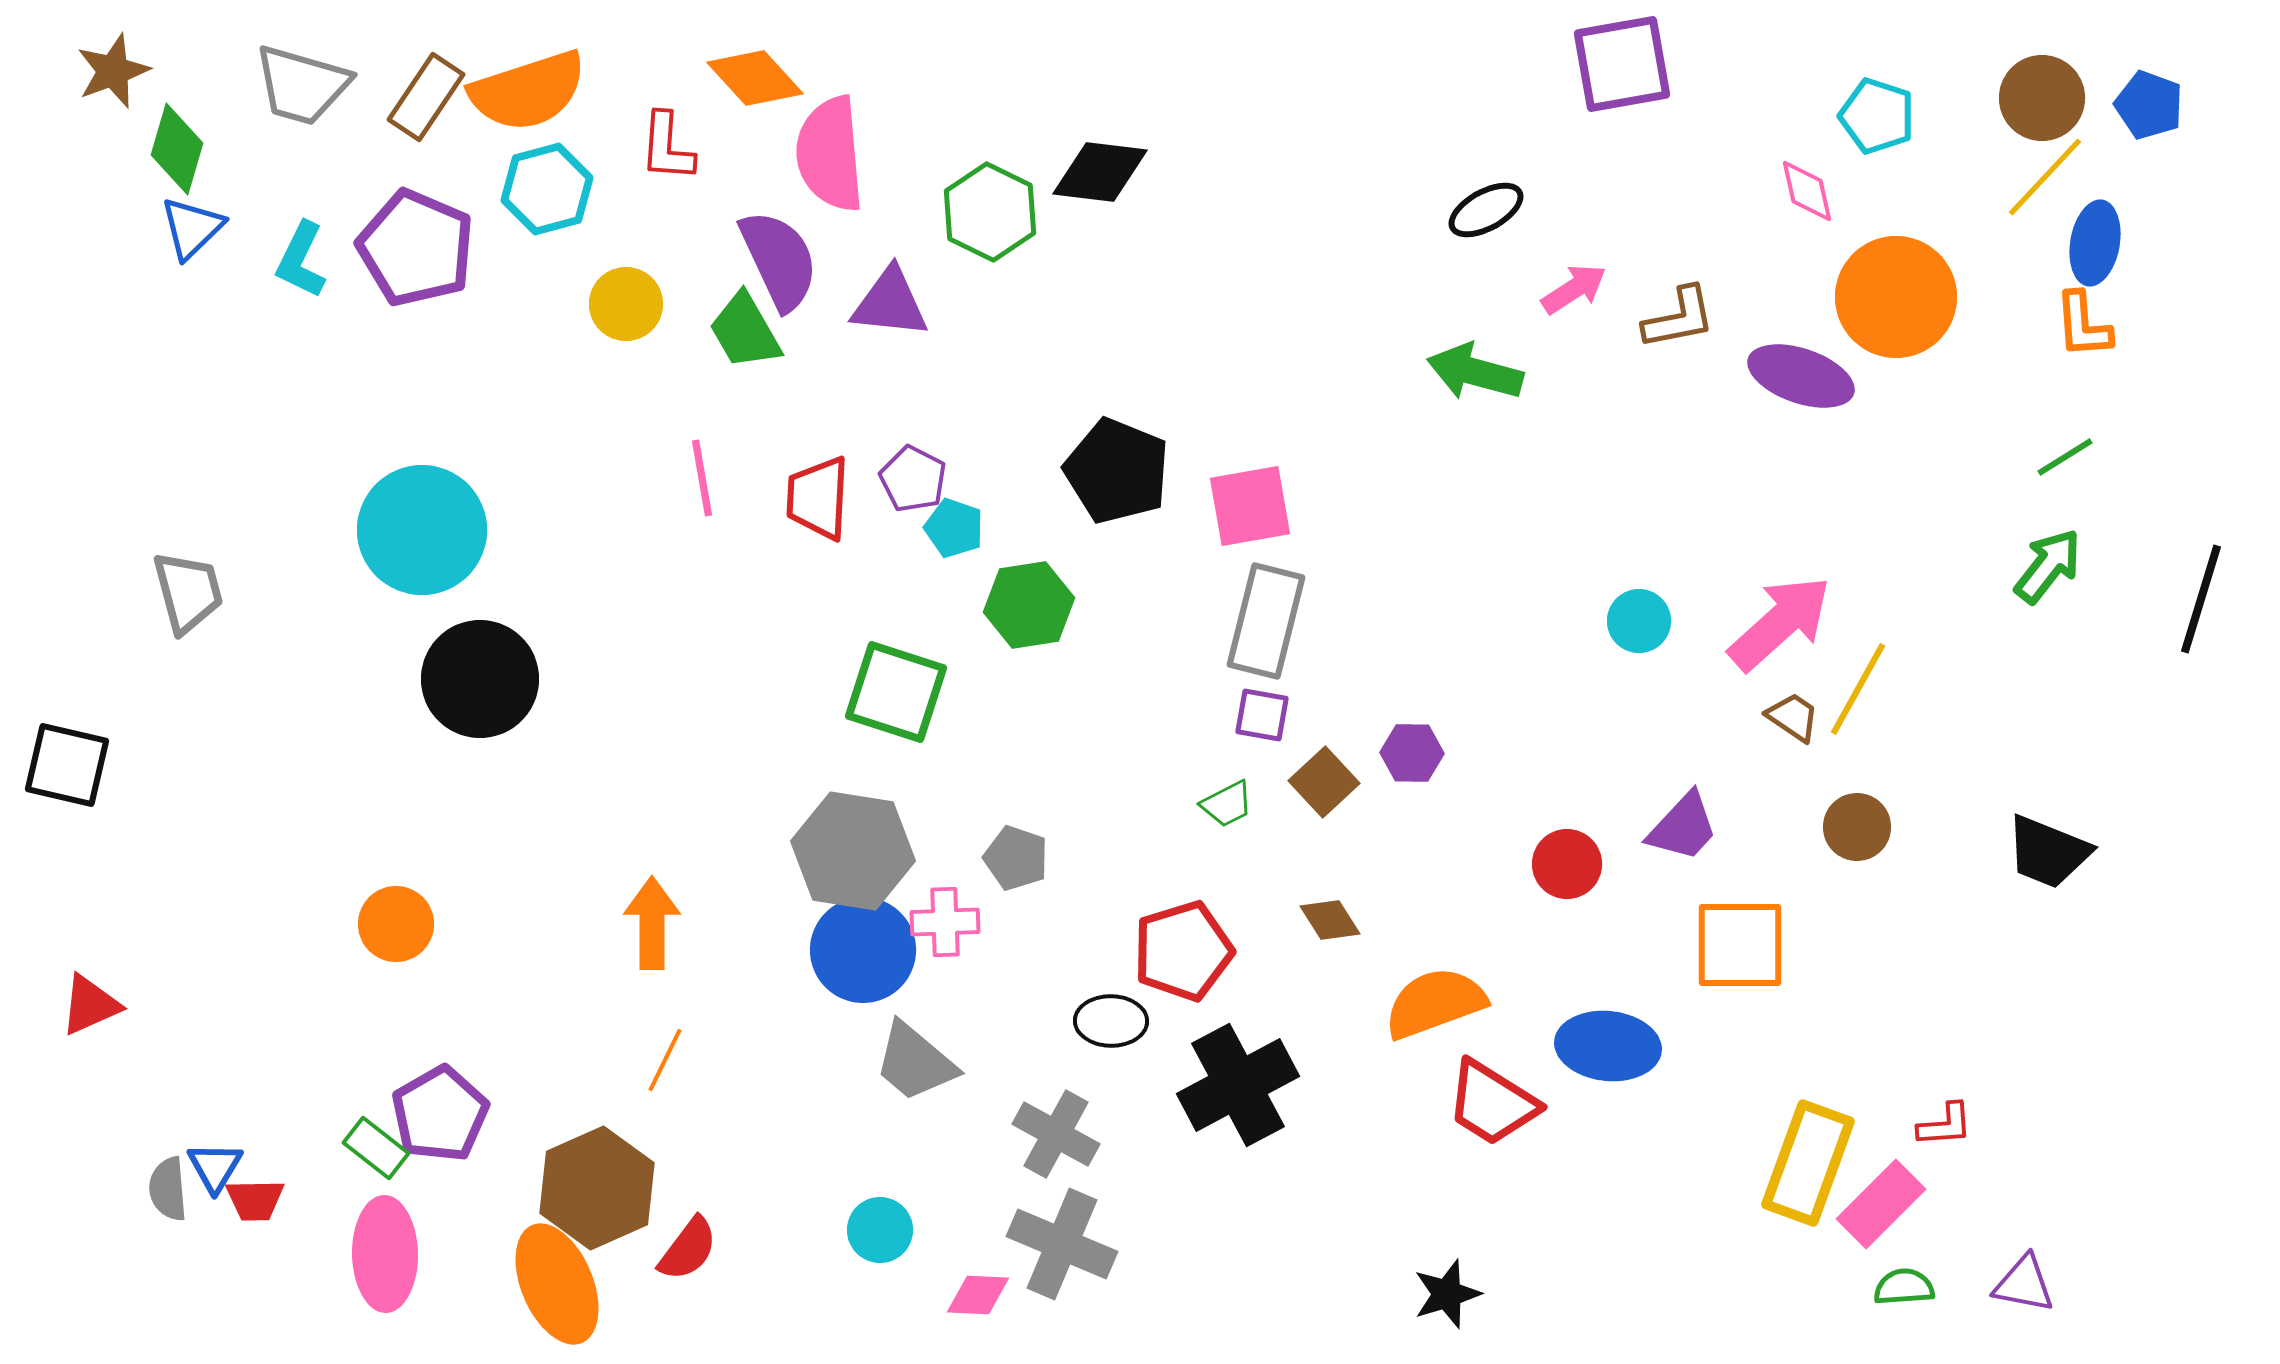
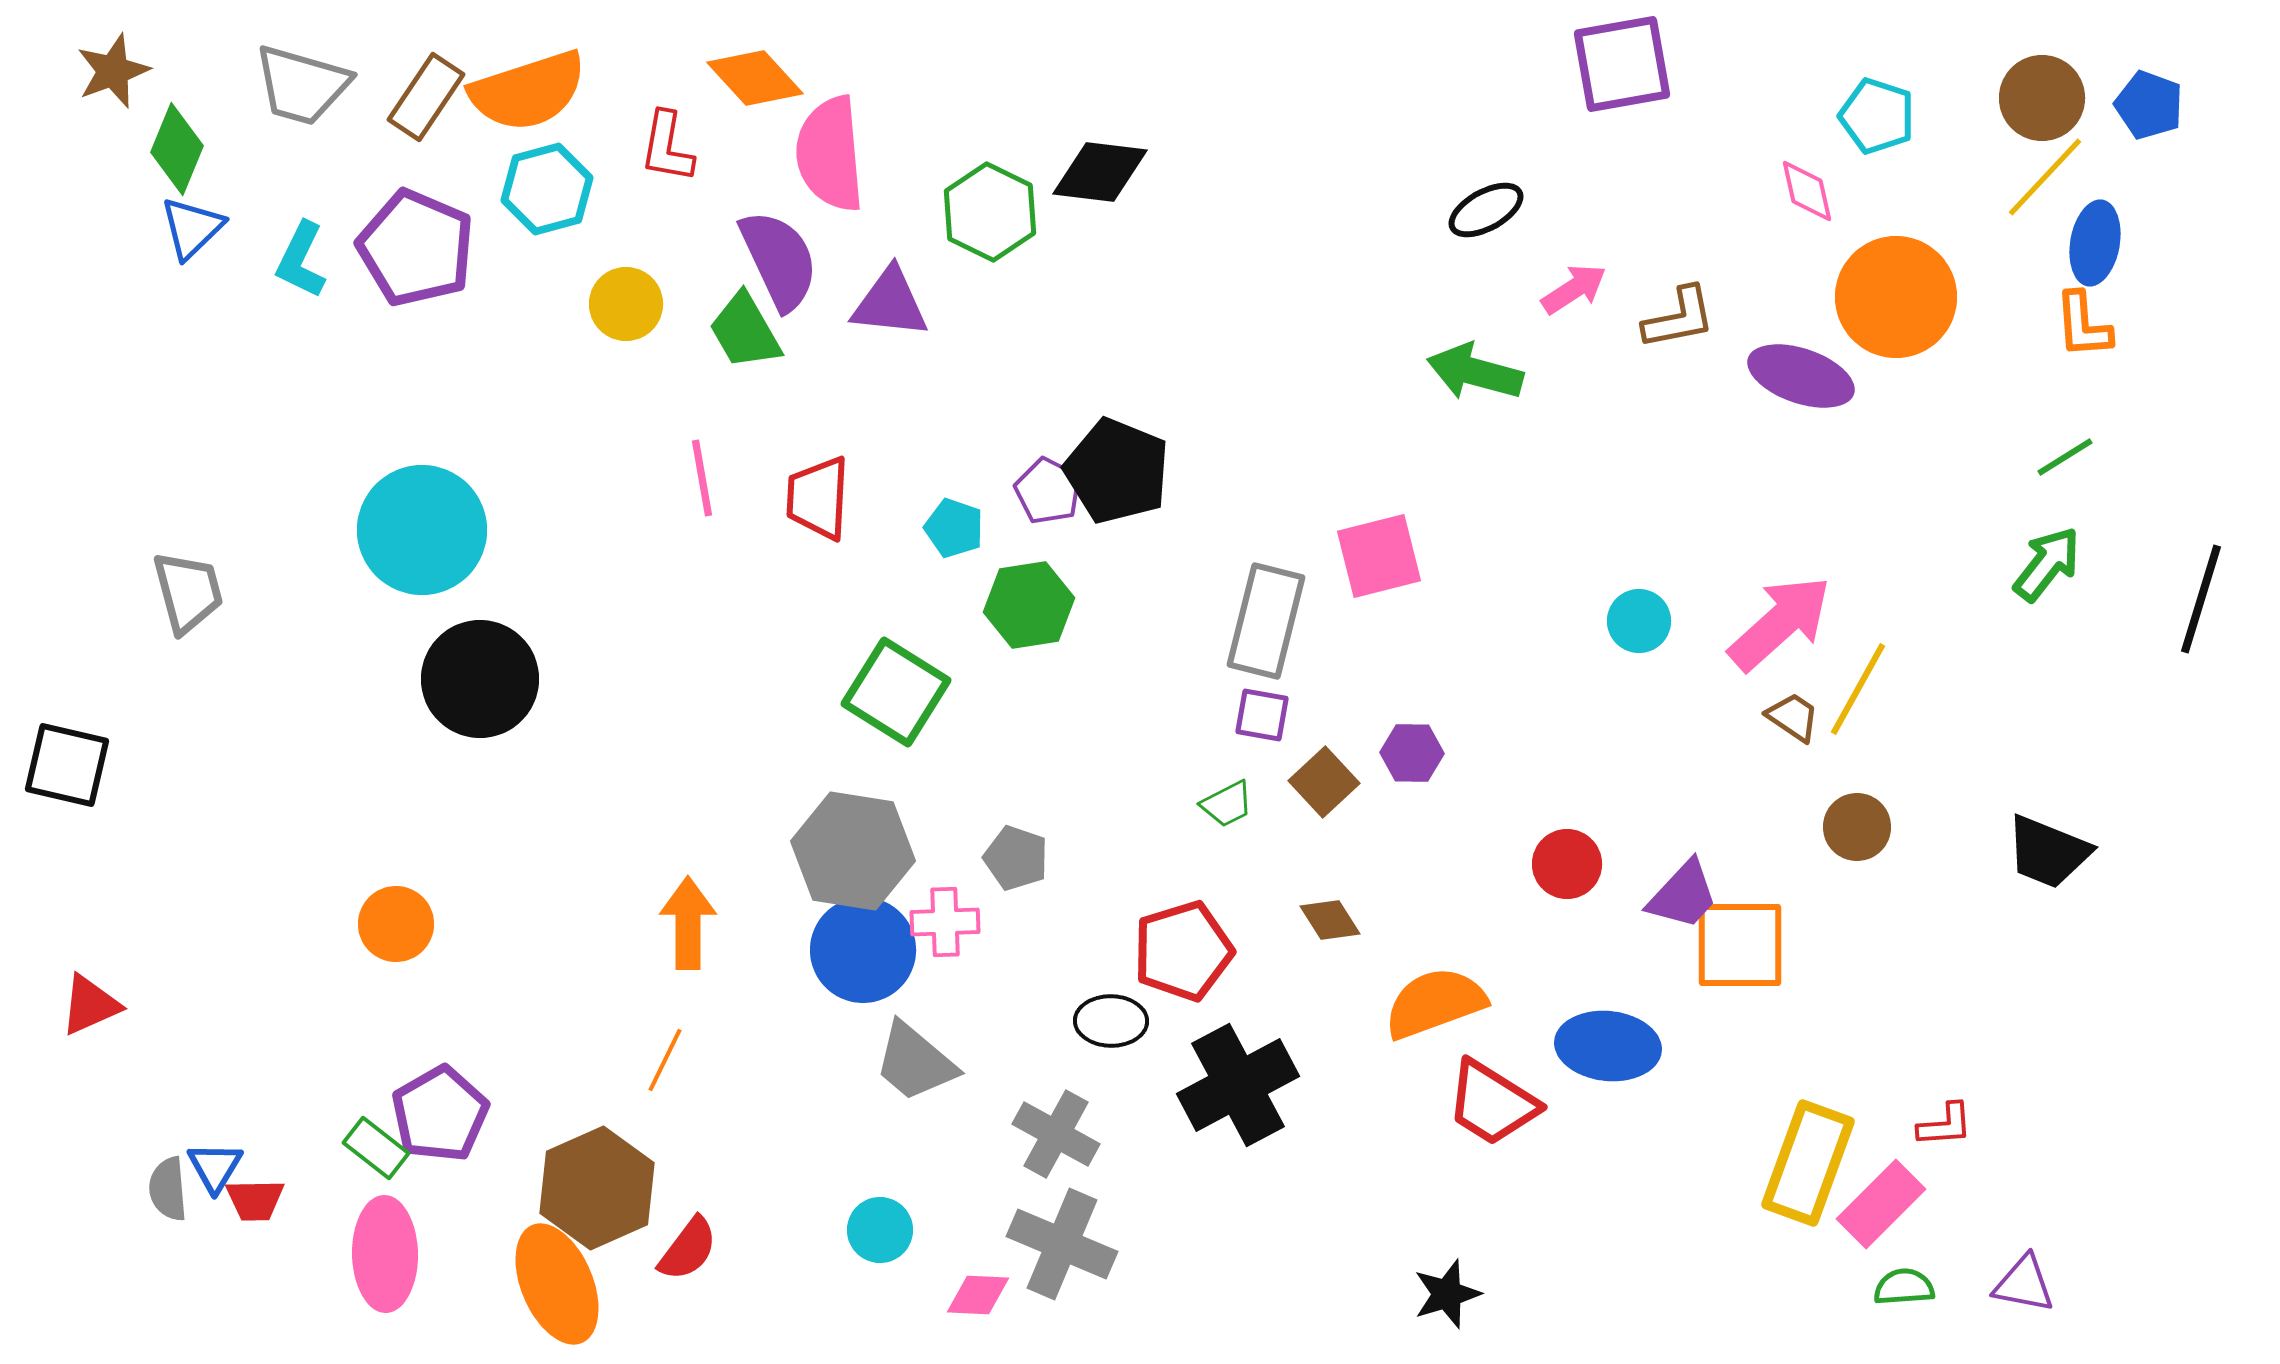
red L-shape at (667, 147): rotated 6 degrees clockwise
green diamond at (177, 149): rotated 6 degrees clockwise
purple pentagon at (913, 479): moved 135 px right, 12 px down
pink square at (1250, 506): moved 129 px right, 50 px down; rotated 4 degrees counterclockwise
green arrow at (2048, 566): moved 1 px left, 2 px up
green square at (896, 692): rotated 14 degrees clockwise
purple trapezoid at (1683, 827): moved 68 px down
orange arrow at (652, 923): moved 36 px right
